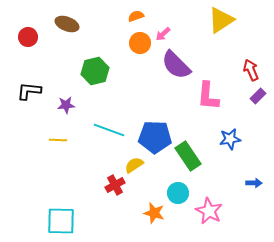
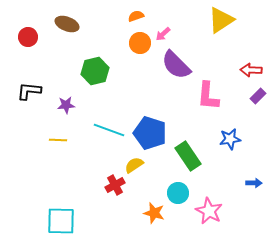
red arrow: rotated 65 degrees counterclockwise
blue pentagon: moved 5 px left, 4 px up; rotated 16 degrees clockwise
